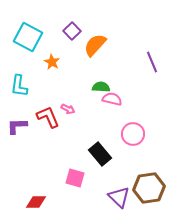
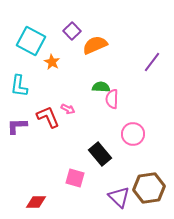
cyan square: moved 3 px right, 4 px down
orange semicircle: rotated 25 degrees clockwise
purple line: rotated 60 degrees clockwise
pink semicircle: rotated 102 degrees counterclockwise
